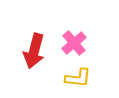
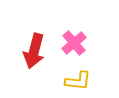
yellow L-shape: moved 3 px down
